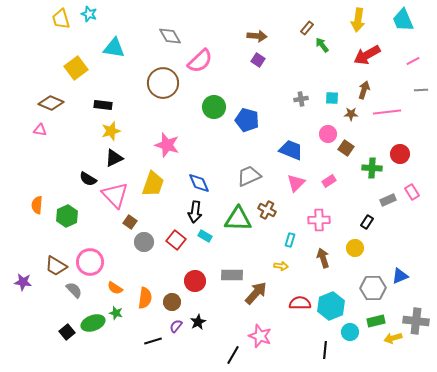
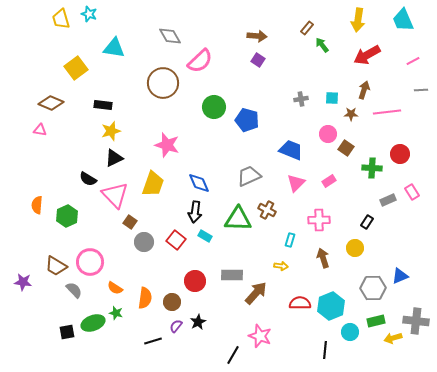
black square at (67, 332): rotated 28 degrees clockwise
